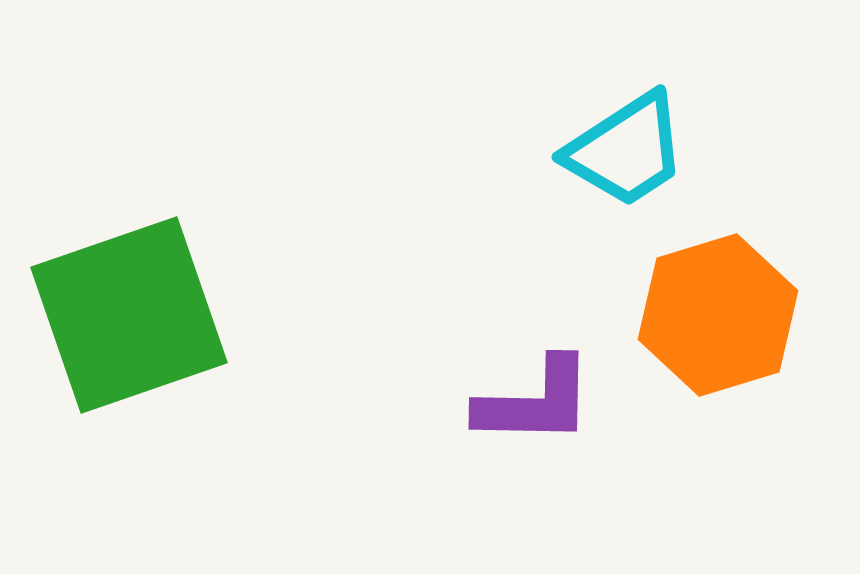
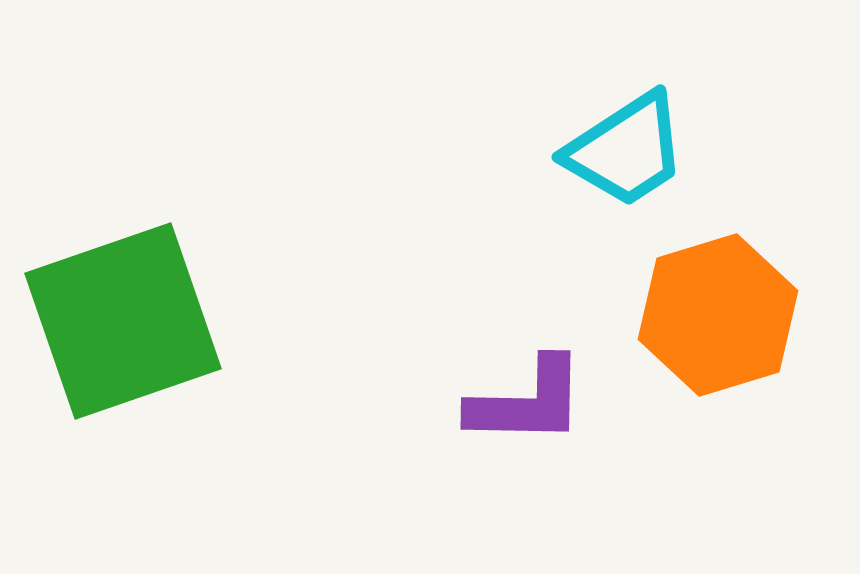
green square: moved 6 px left, 6 px down
purple L-shape: moved 8 px left
